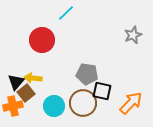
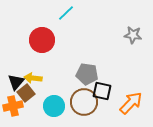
gray star: rotated 30 degrees clockwise
brown circle: moved 1 px right, 1 px up
